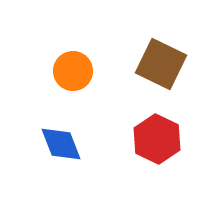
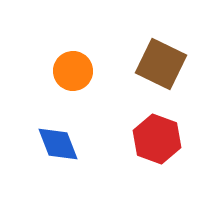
red hexagon: rotated 6 degrees counterclockwise
blue diamond: moved 3 px left
